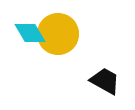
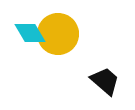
black trapezoid: rotated 12 degrees clockwise
